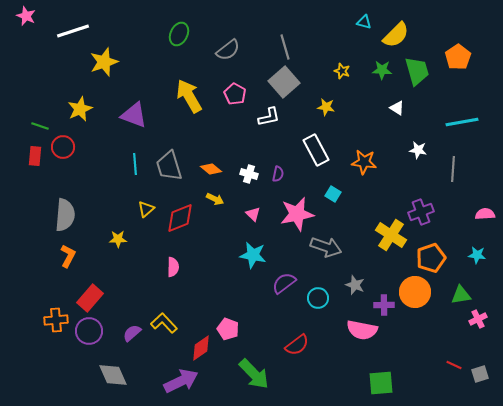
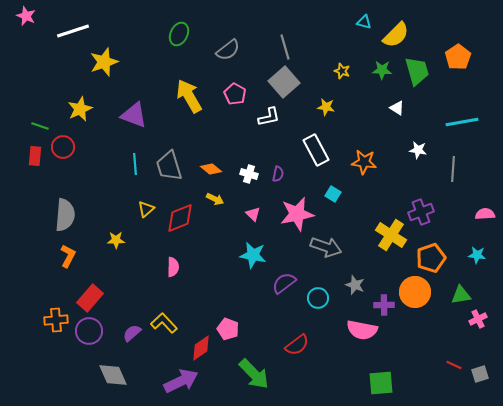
yellow star at (118, 239): moved 2 px left, 1 px down
